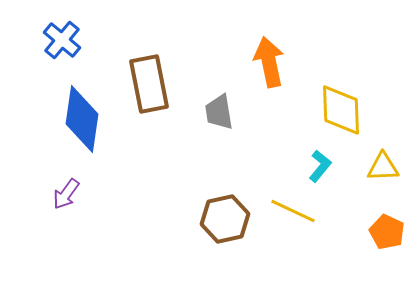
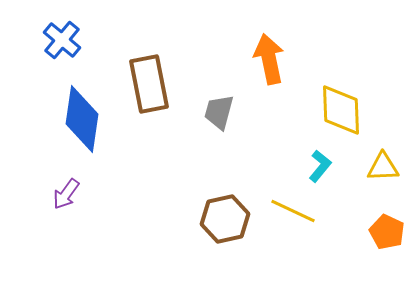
orange arrow: moved 3 px up
gray trapezoid: rotated 24 degrees clockwise
